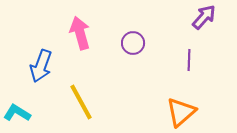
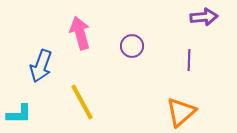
purple arrow: rotated 44 degrees clockwise
purple circle: moved 1 px left, 3 px down
yellow line: moved 1 px right
cyan L-shape: moved 2 px right, 1 px down; rotated 148 degrees clockwise
